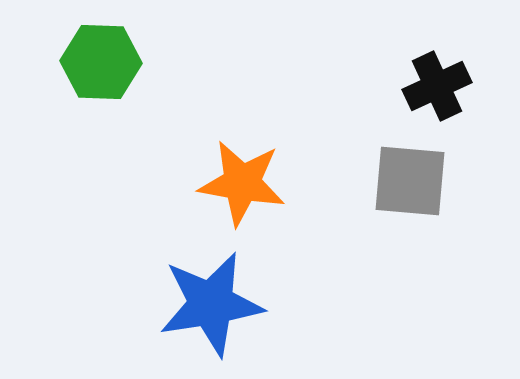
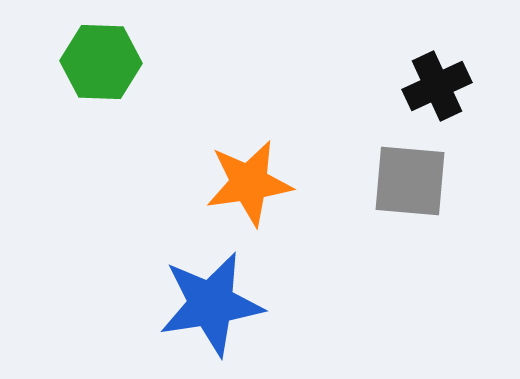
orange star: moved 7 px right; rotated 18 degrees counterclockwise
